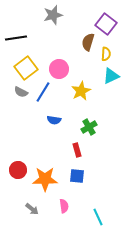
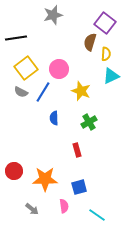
purple square: moved 1 px left, 1 px up
brown semicircle: moved 2 px right
yellow star: rotated 24 degrees counterclockwise
blue semicircle: moved 2 px up; rotated 80 degrees clockwise
green cross: moved 5 px up
red circle: moved 4 px left, 1 px down
blue square: moved 2 px right, 11 px down; rotated 21 degrees counterclockwise
cyan line: moved 1 px left, 2 px up; rotated 30 degrees counterclockwise
